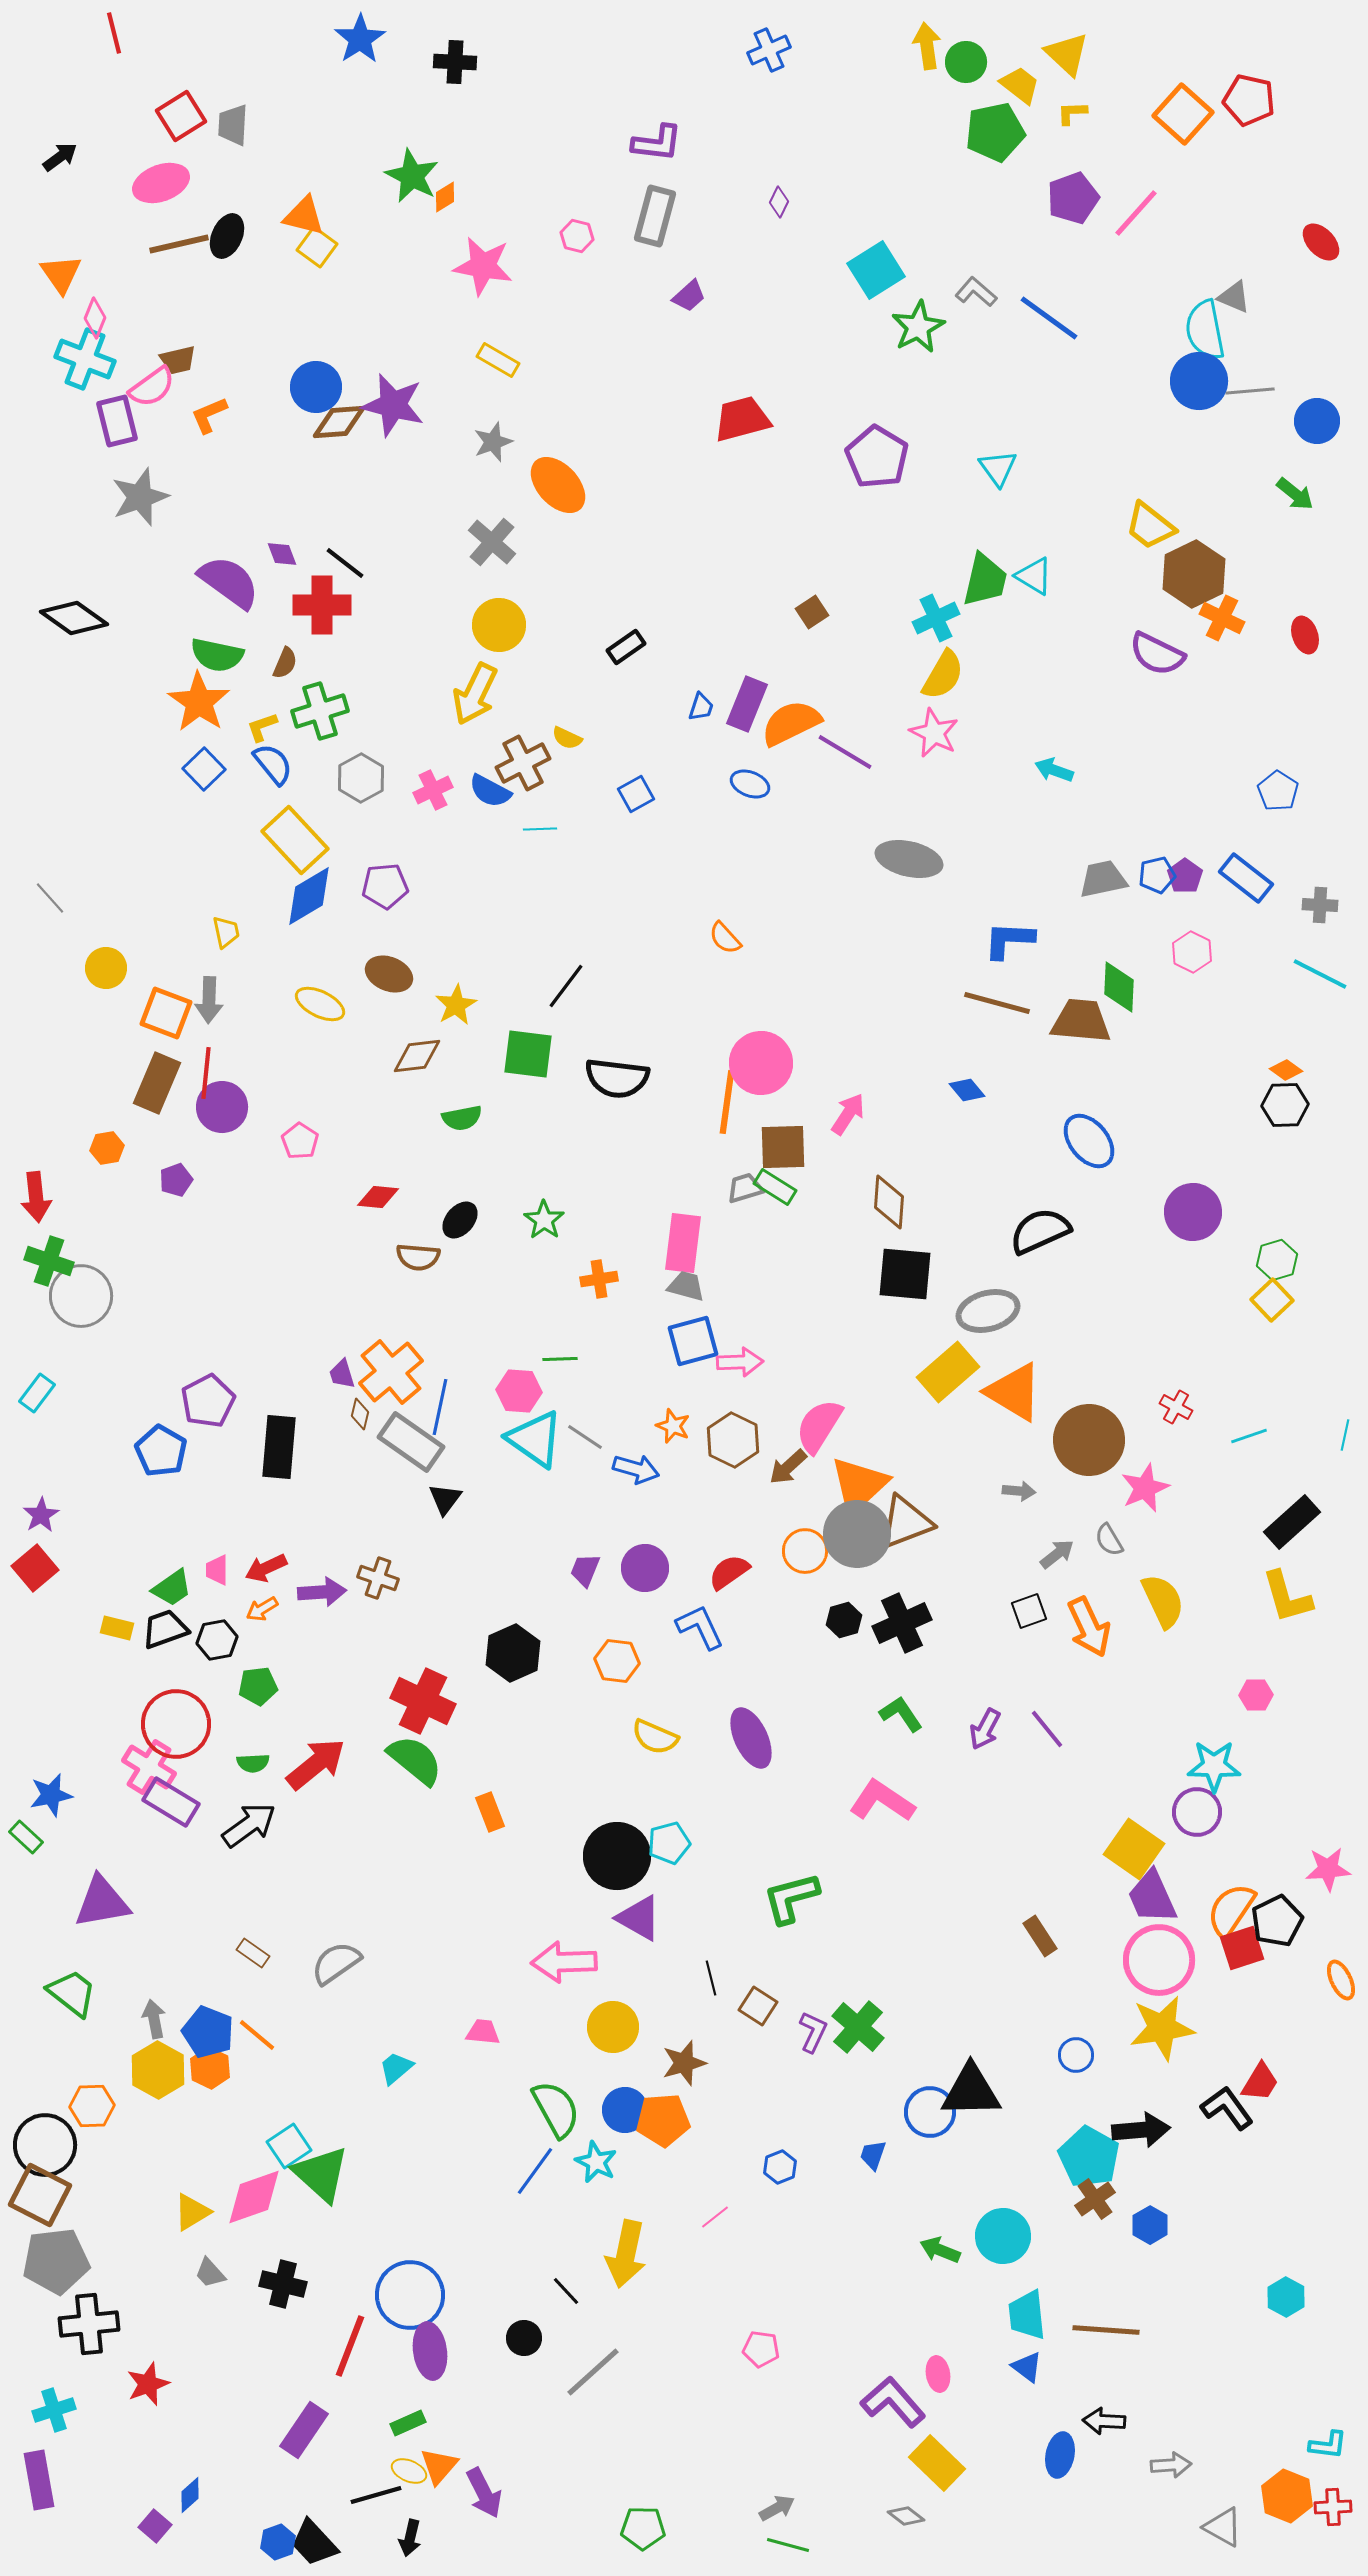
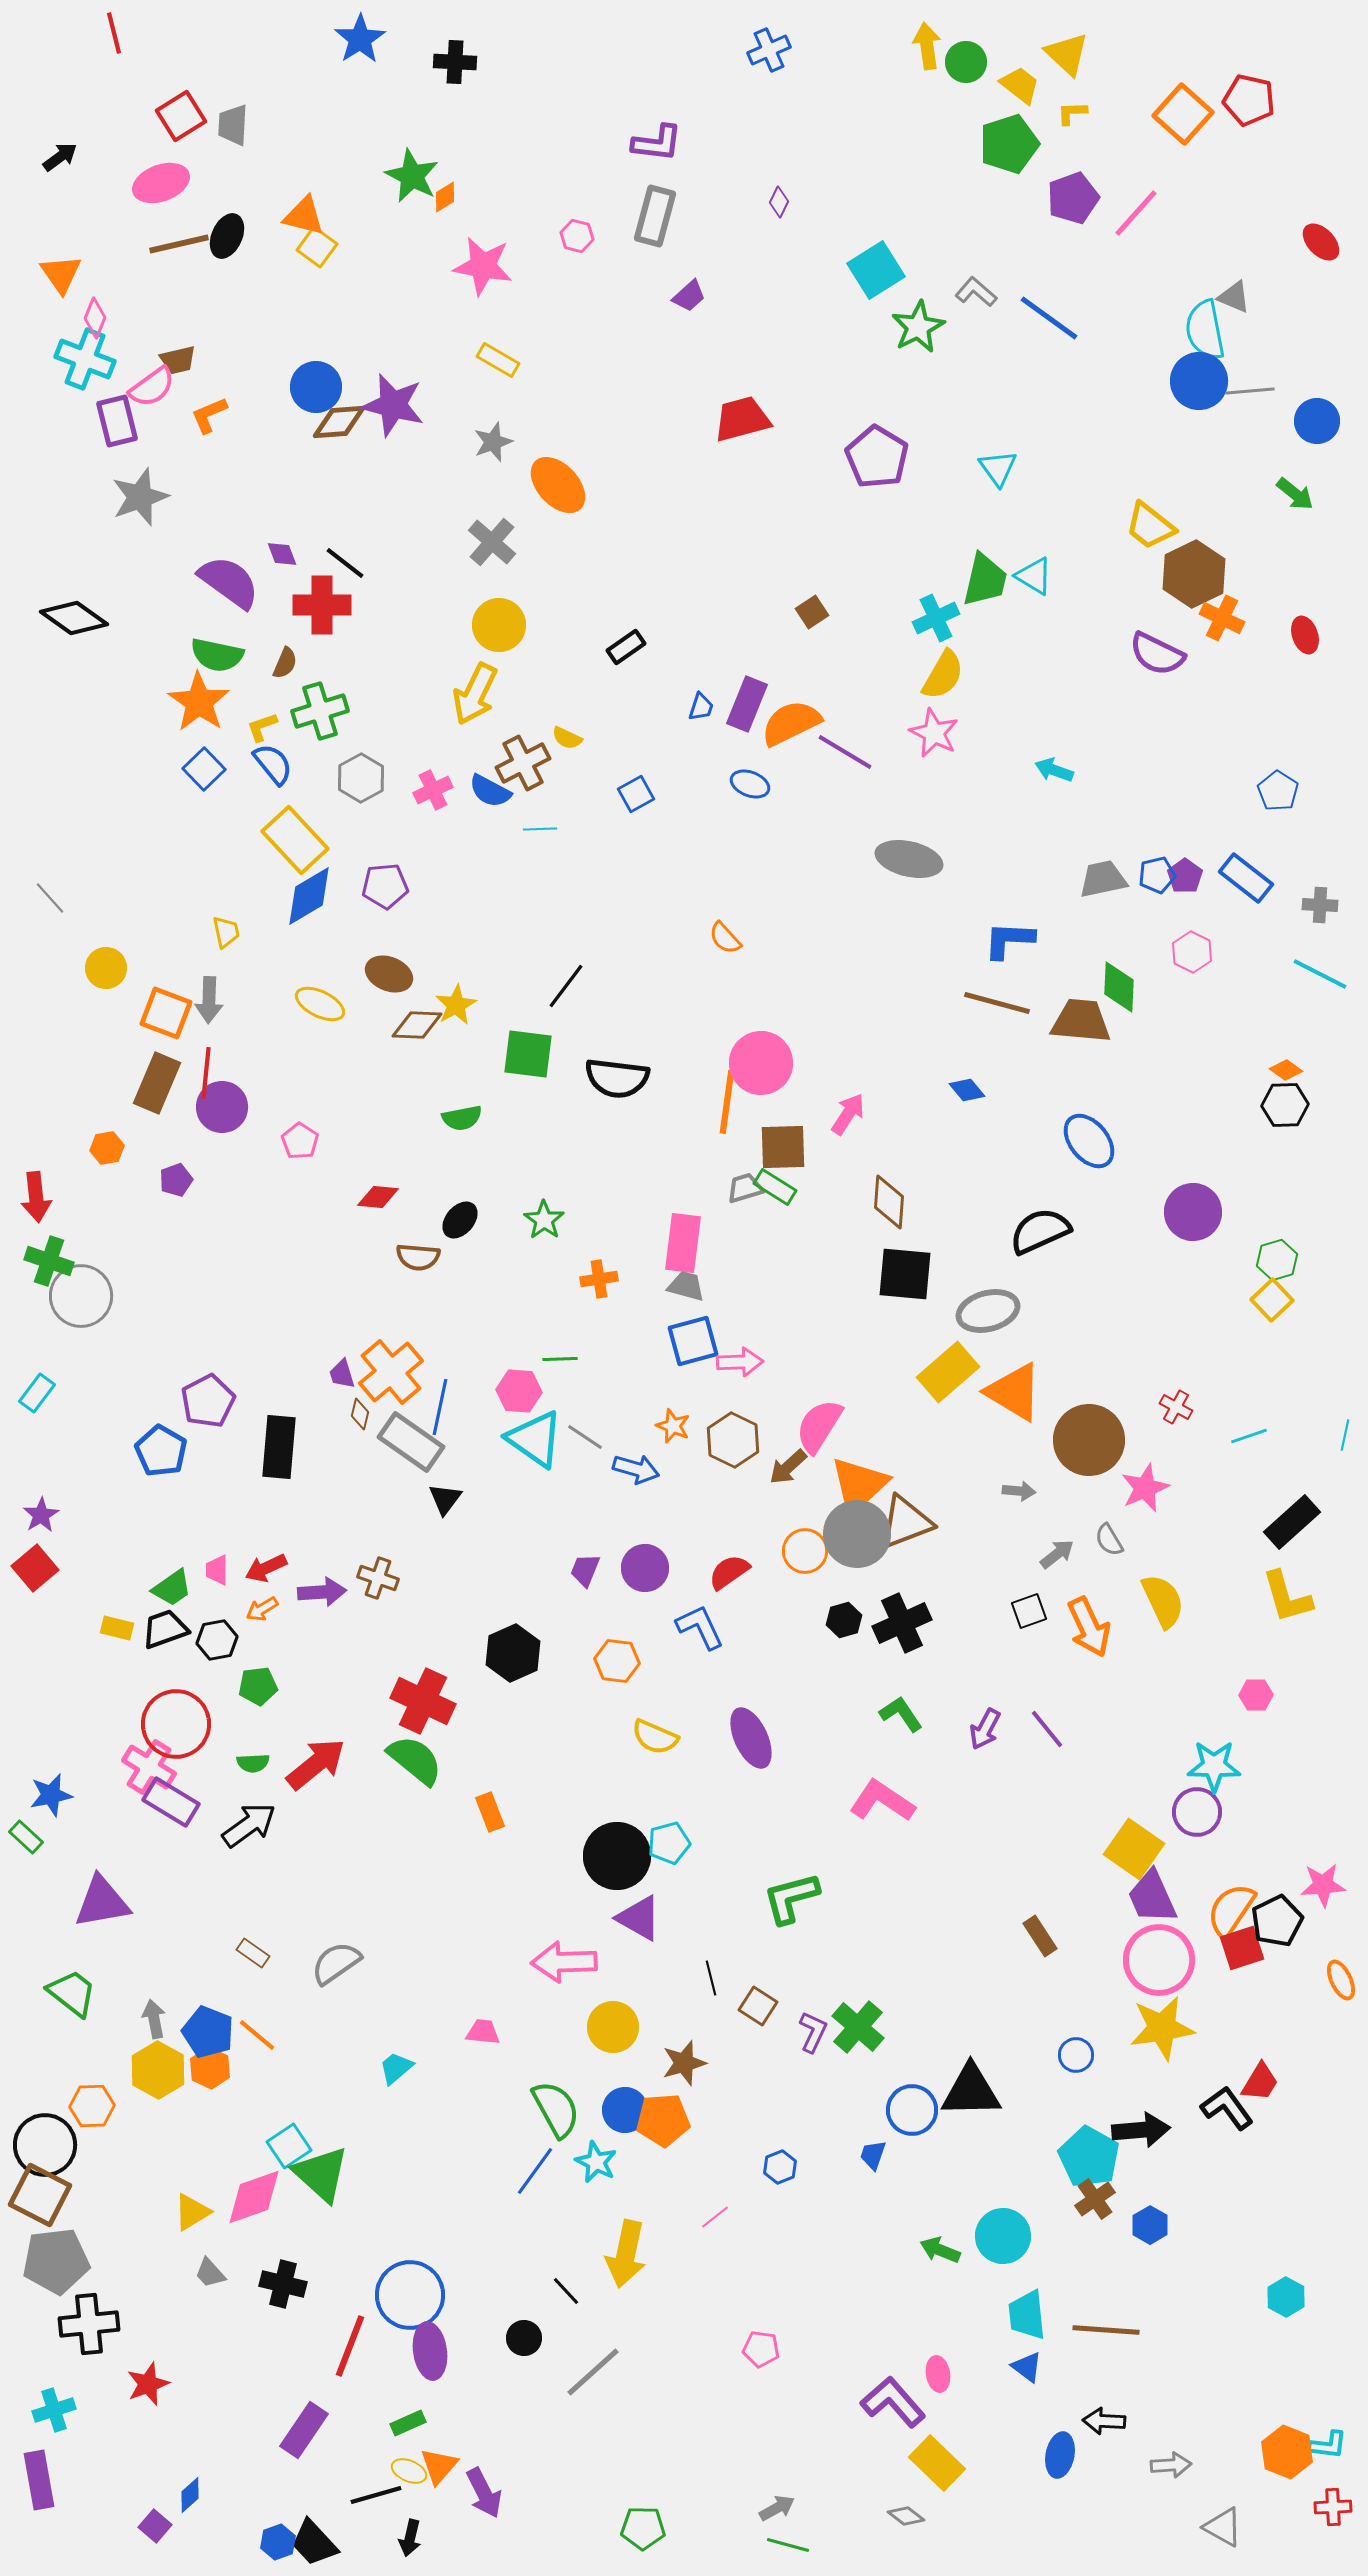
green pentagon at (995, 132): moved 14 px right, 12 px down; rotated 6 degrees counterclockwise
brown diamond at (417, 1056): moved 31 px up; rotated 9 degrees clockwise
pink star at (1328, 1869): moved 5 px left, 16 px down
blue circle at (930, 2112): moved 18 px left, 2 px up
orange hexagon at (1287, 2496): moved 44 px up
